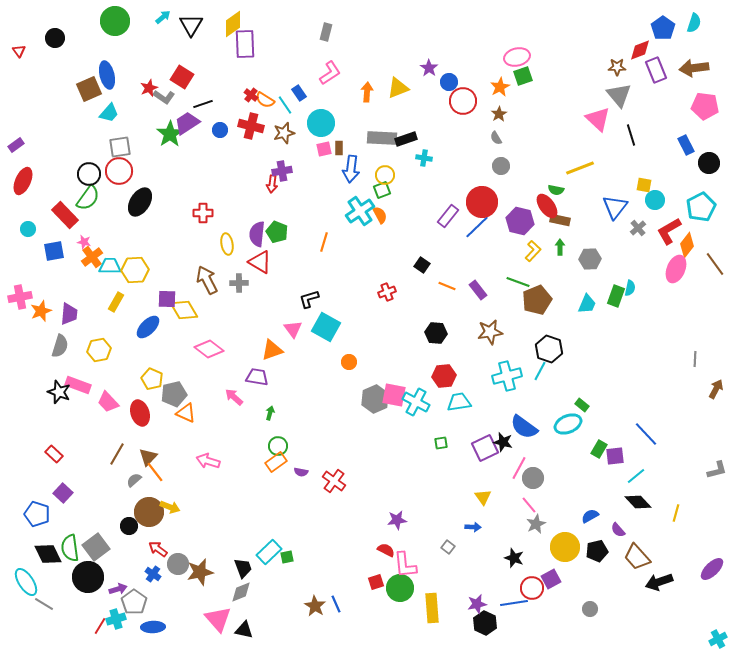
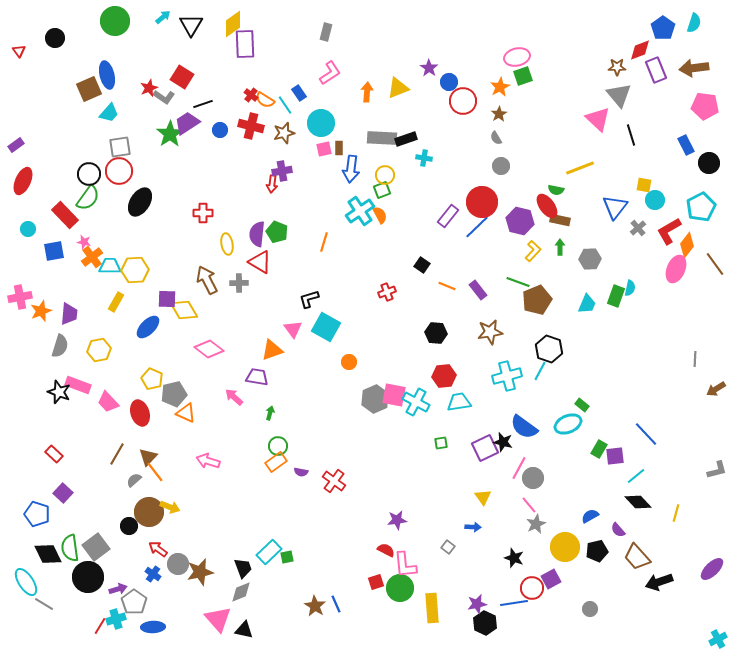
brown arrow at (716, 389): rotated 150 degrees counterclockwise
